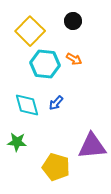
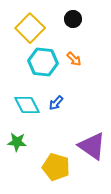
black circle: moved 2 px up
yellow square: moved 3 px up
orange arrow: rotated 14 degrees clockwise
cyan hexagon: moved 2 px left, 2 px up
cyan diamond: rotated 12 degrees counterclockwise
purple triangle: rotated 40 degrees clockwise
